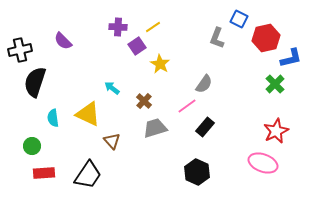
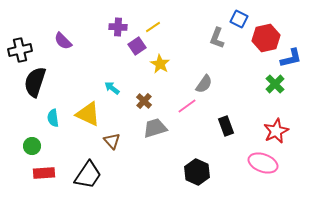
black rectangle: moved 21 px right, 1 px up; rotated 60 degrees counterclockwise
